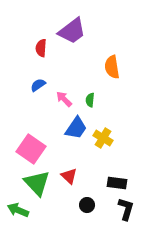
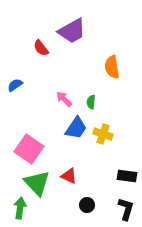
purple trapezoid: rotated 8 degrees clockwise
red semicircle: rotated 42 degrees counterclockwise
blue semicircle: moved 23 px left
green semicircle: moved 1 px right, 2 px down
yellow cross: moved 4 px up; rotated 12 degrees counterclockwise
pink square: moved 2 px left
red triangle: rotated 18 degrees counterclockwise
black rectangle: moved 10 px right, 7 px up
green arrow: moved 2 px right, 2 px up; rotated 75 degrees clockwise
